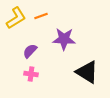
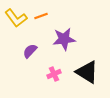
yellow L-shape: rotated 85 degrees clockwise
purple star: rotated 10 degrees counterclockwise
pink cross: moved 23 px right; rotated 32 degrees counterclockwise
